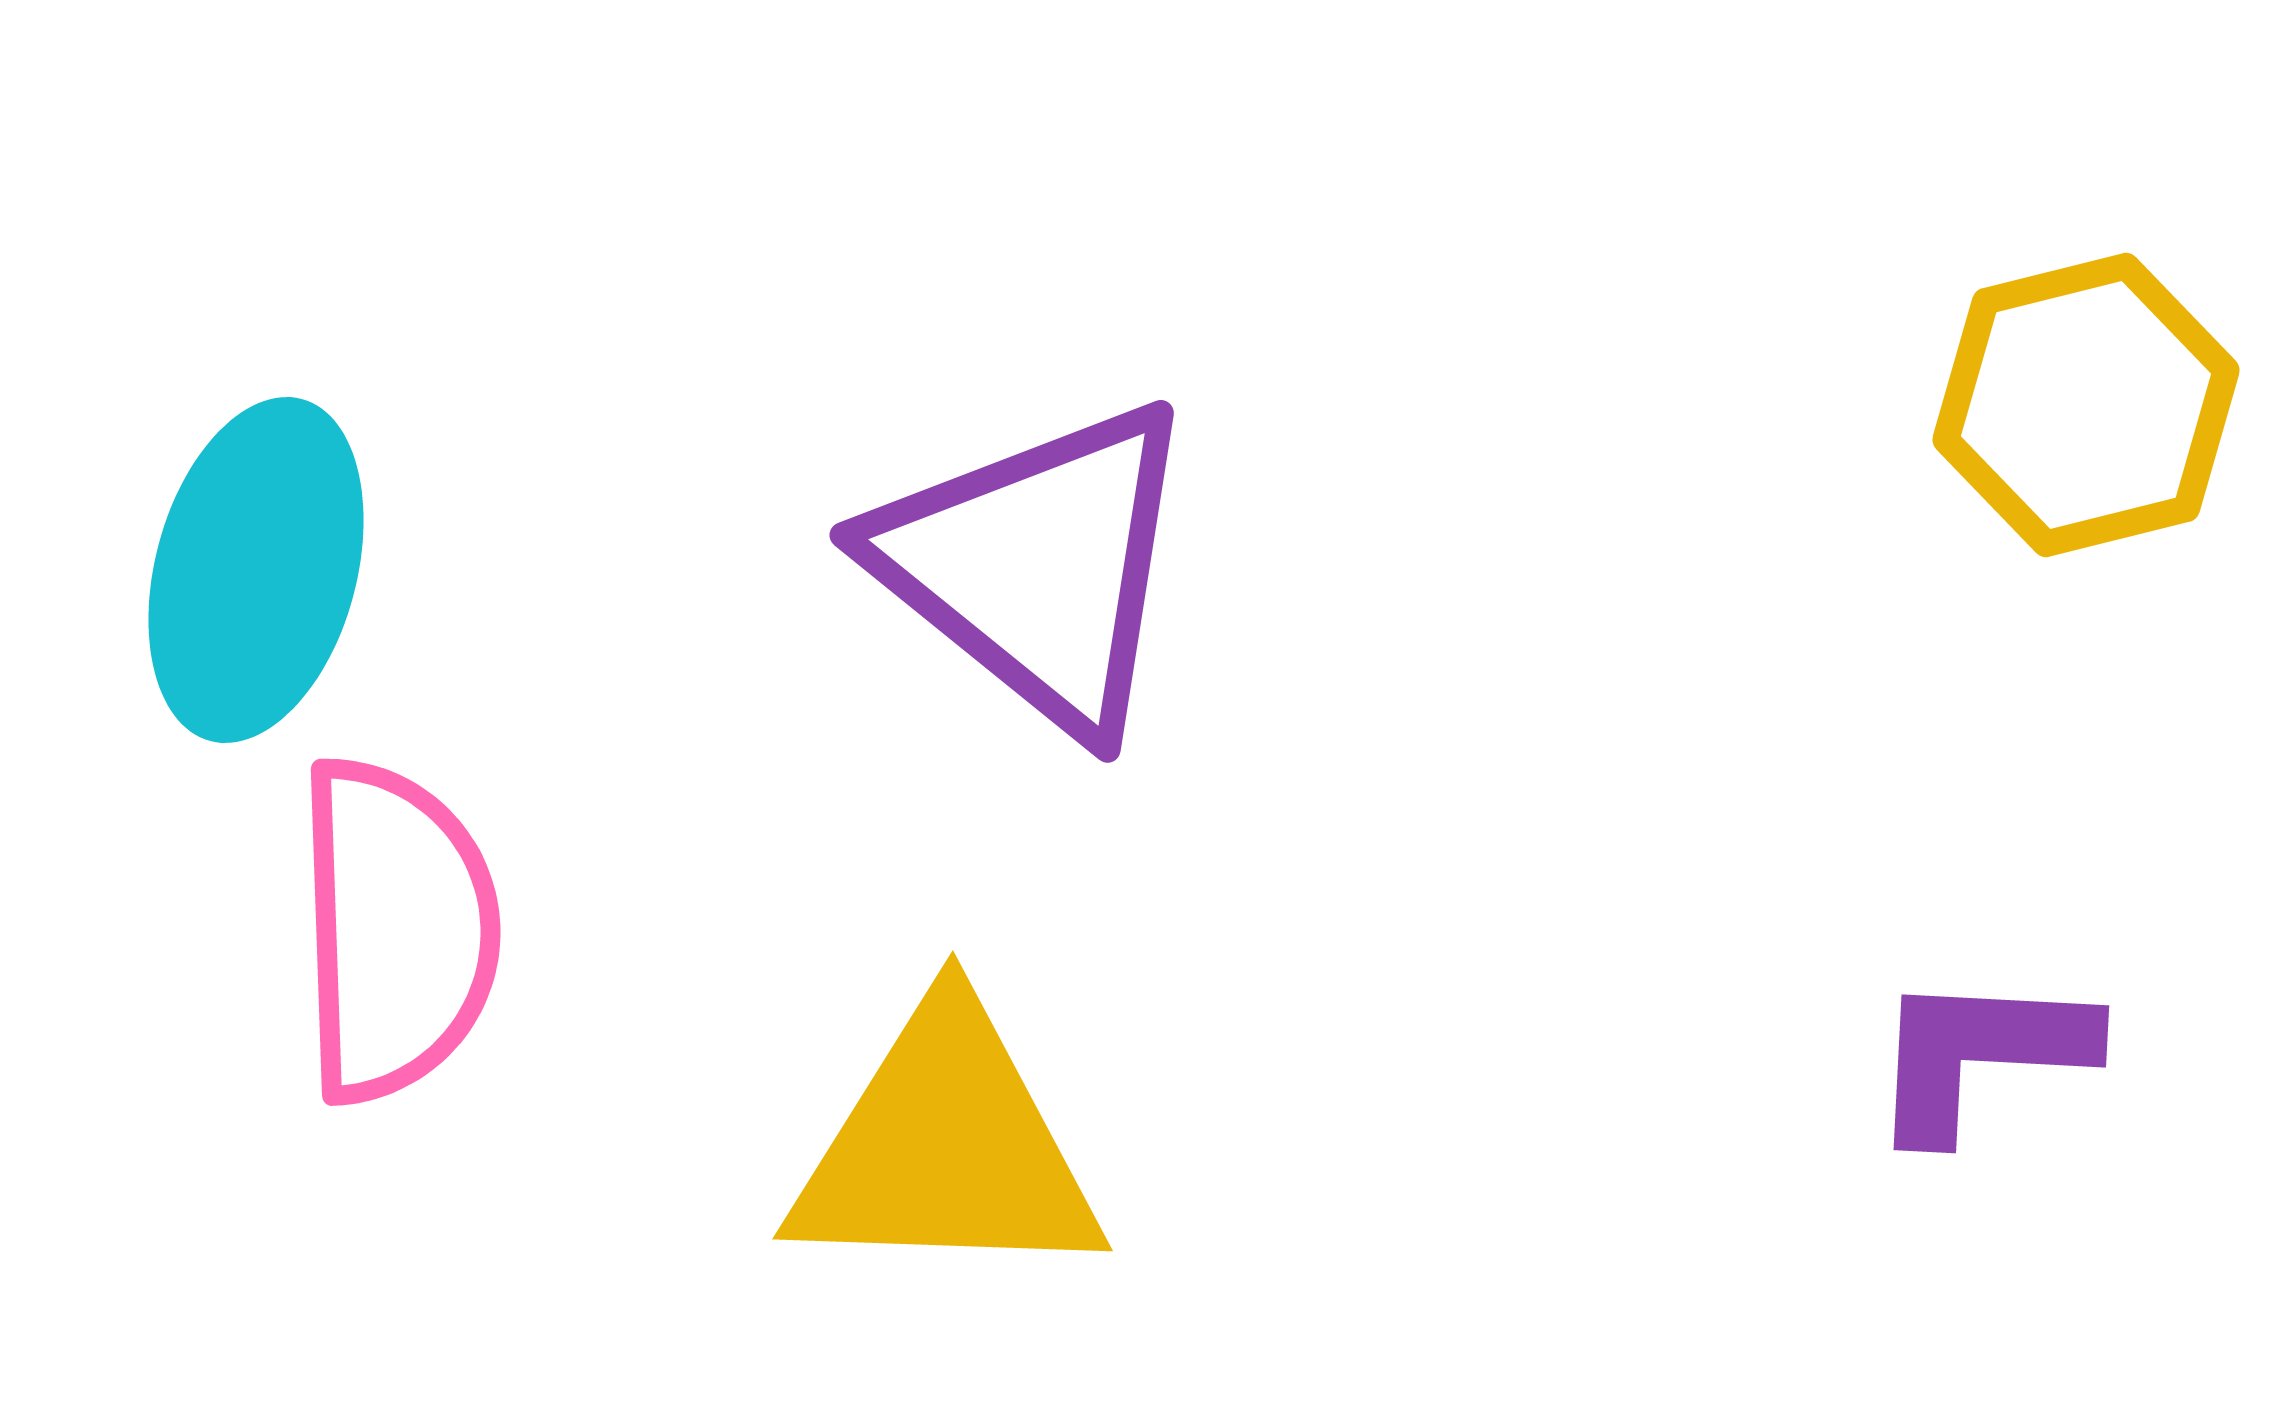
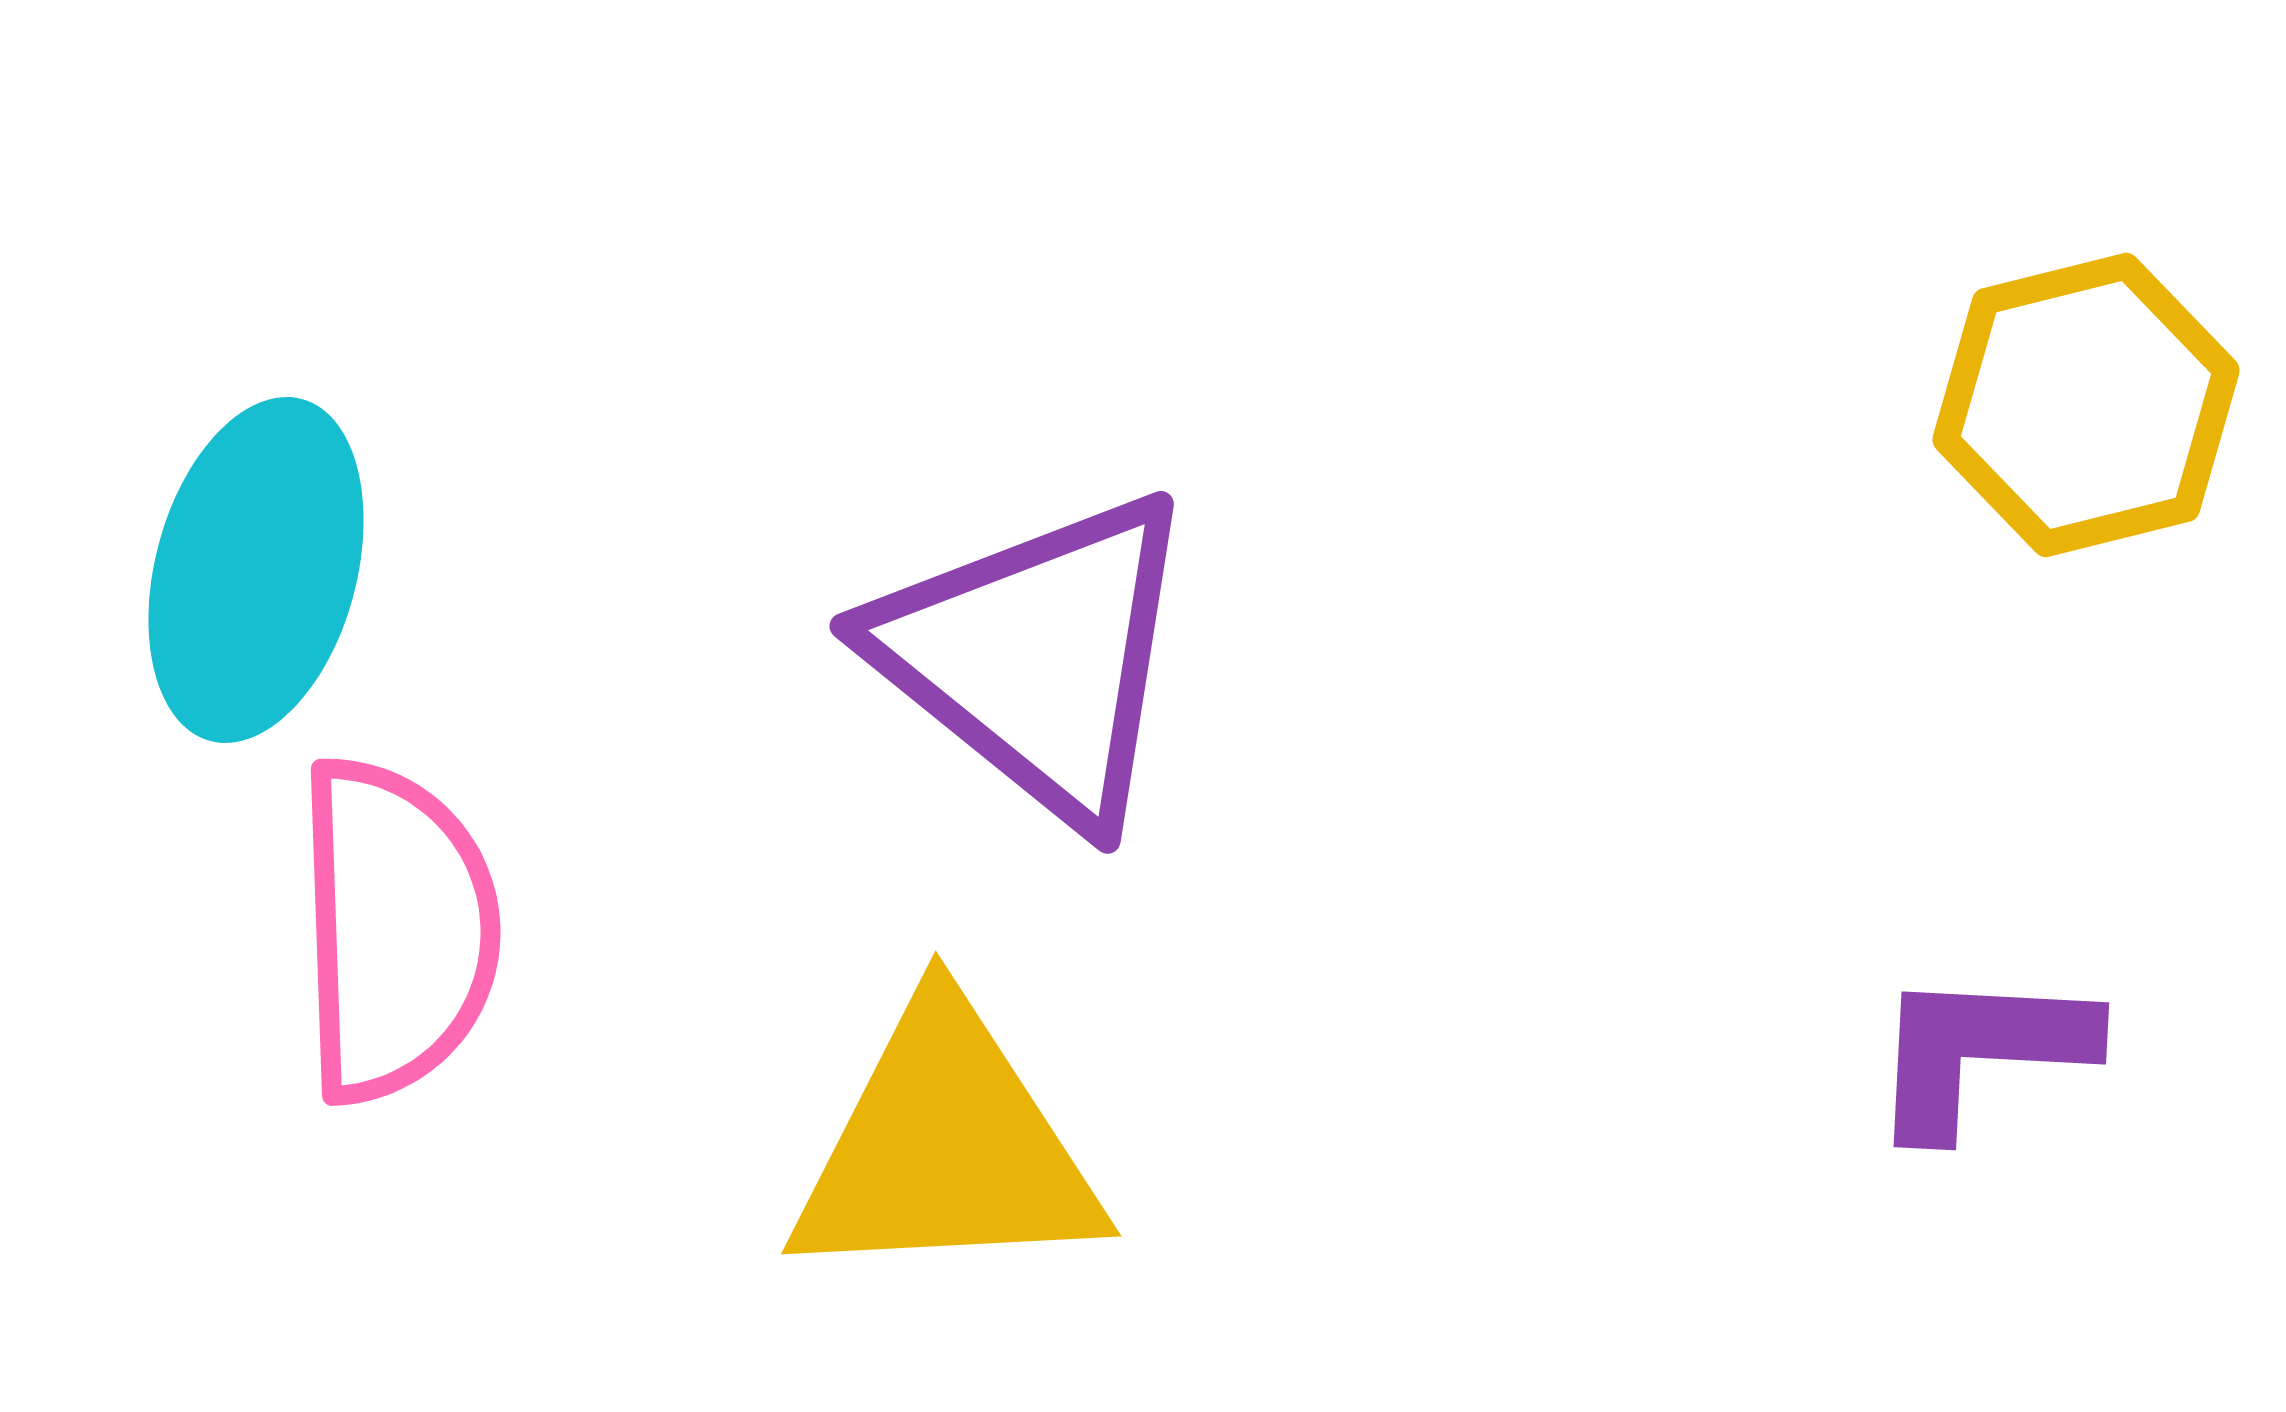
purple triangle: moved 91 px down
purple L-shape: moved 3 px up
yellow triangle: rotated 5 degrees counterclockwise
